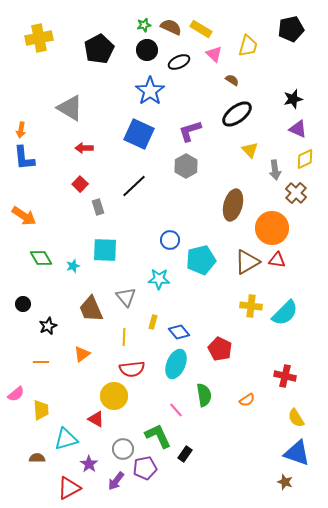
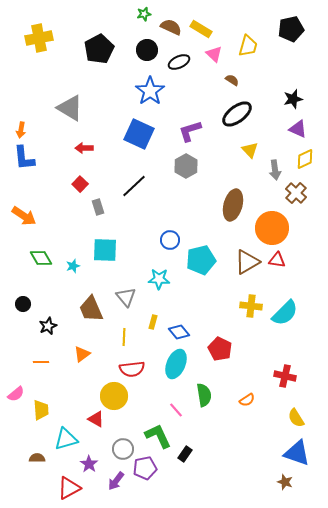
green star at (144, 25): moved 11 px up
